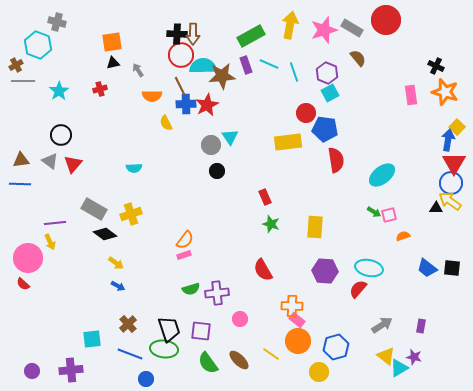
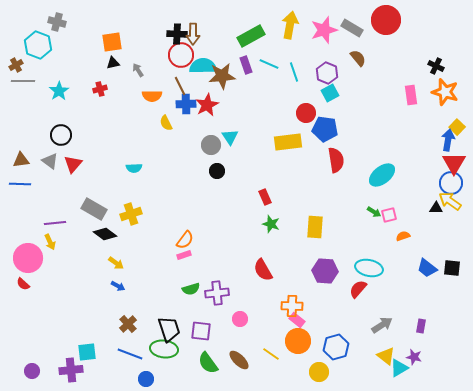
cyan square at (92, 339): moved 5 px left, 13 px down
